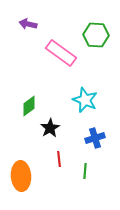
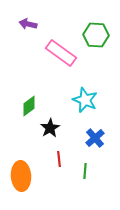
blue cross: rotated 24 degrees counterclockwise
